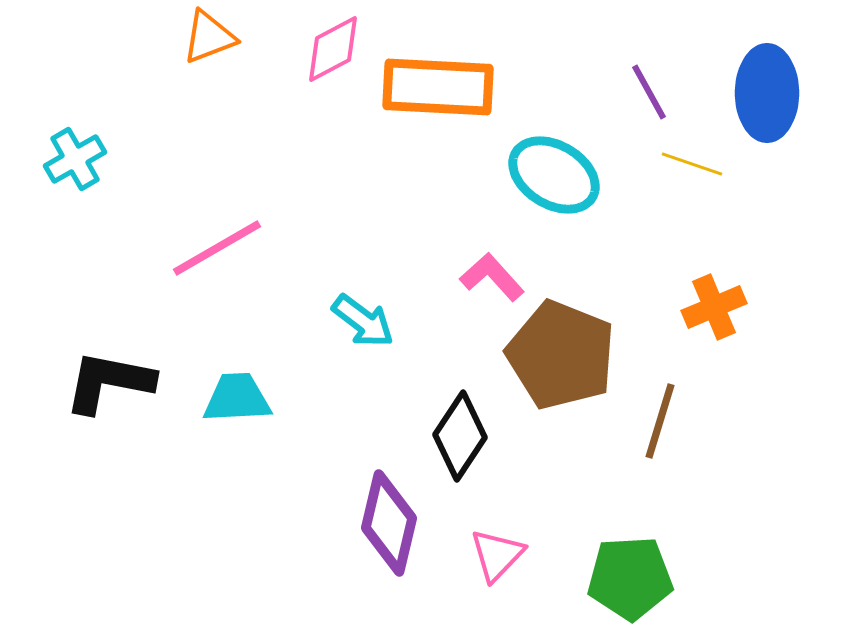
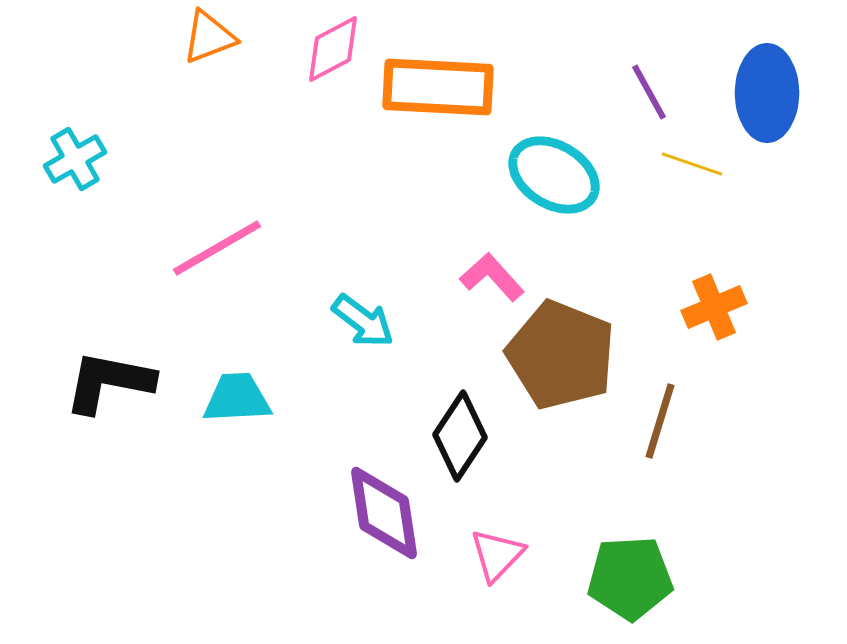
purple diamond: moved 5 px left, 10 px up; rotated 22 degrees counterclockwise
